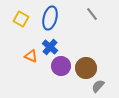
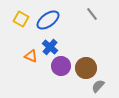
blue ellipse: moved 2 px left, 2 px down; rotated 40 degrees clockwise
